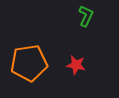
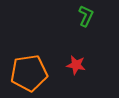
orange pentagon: moved 10 px down
